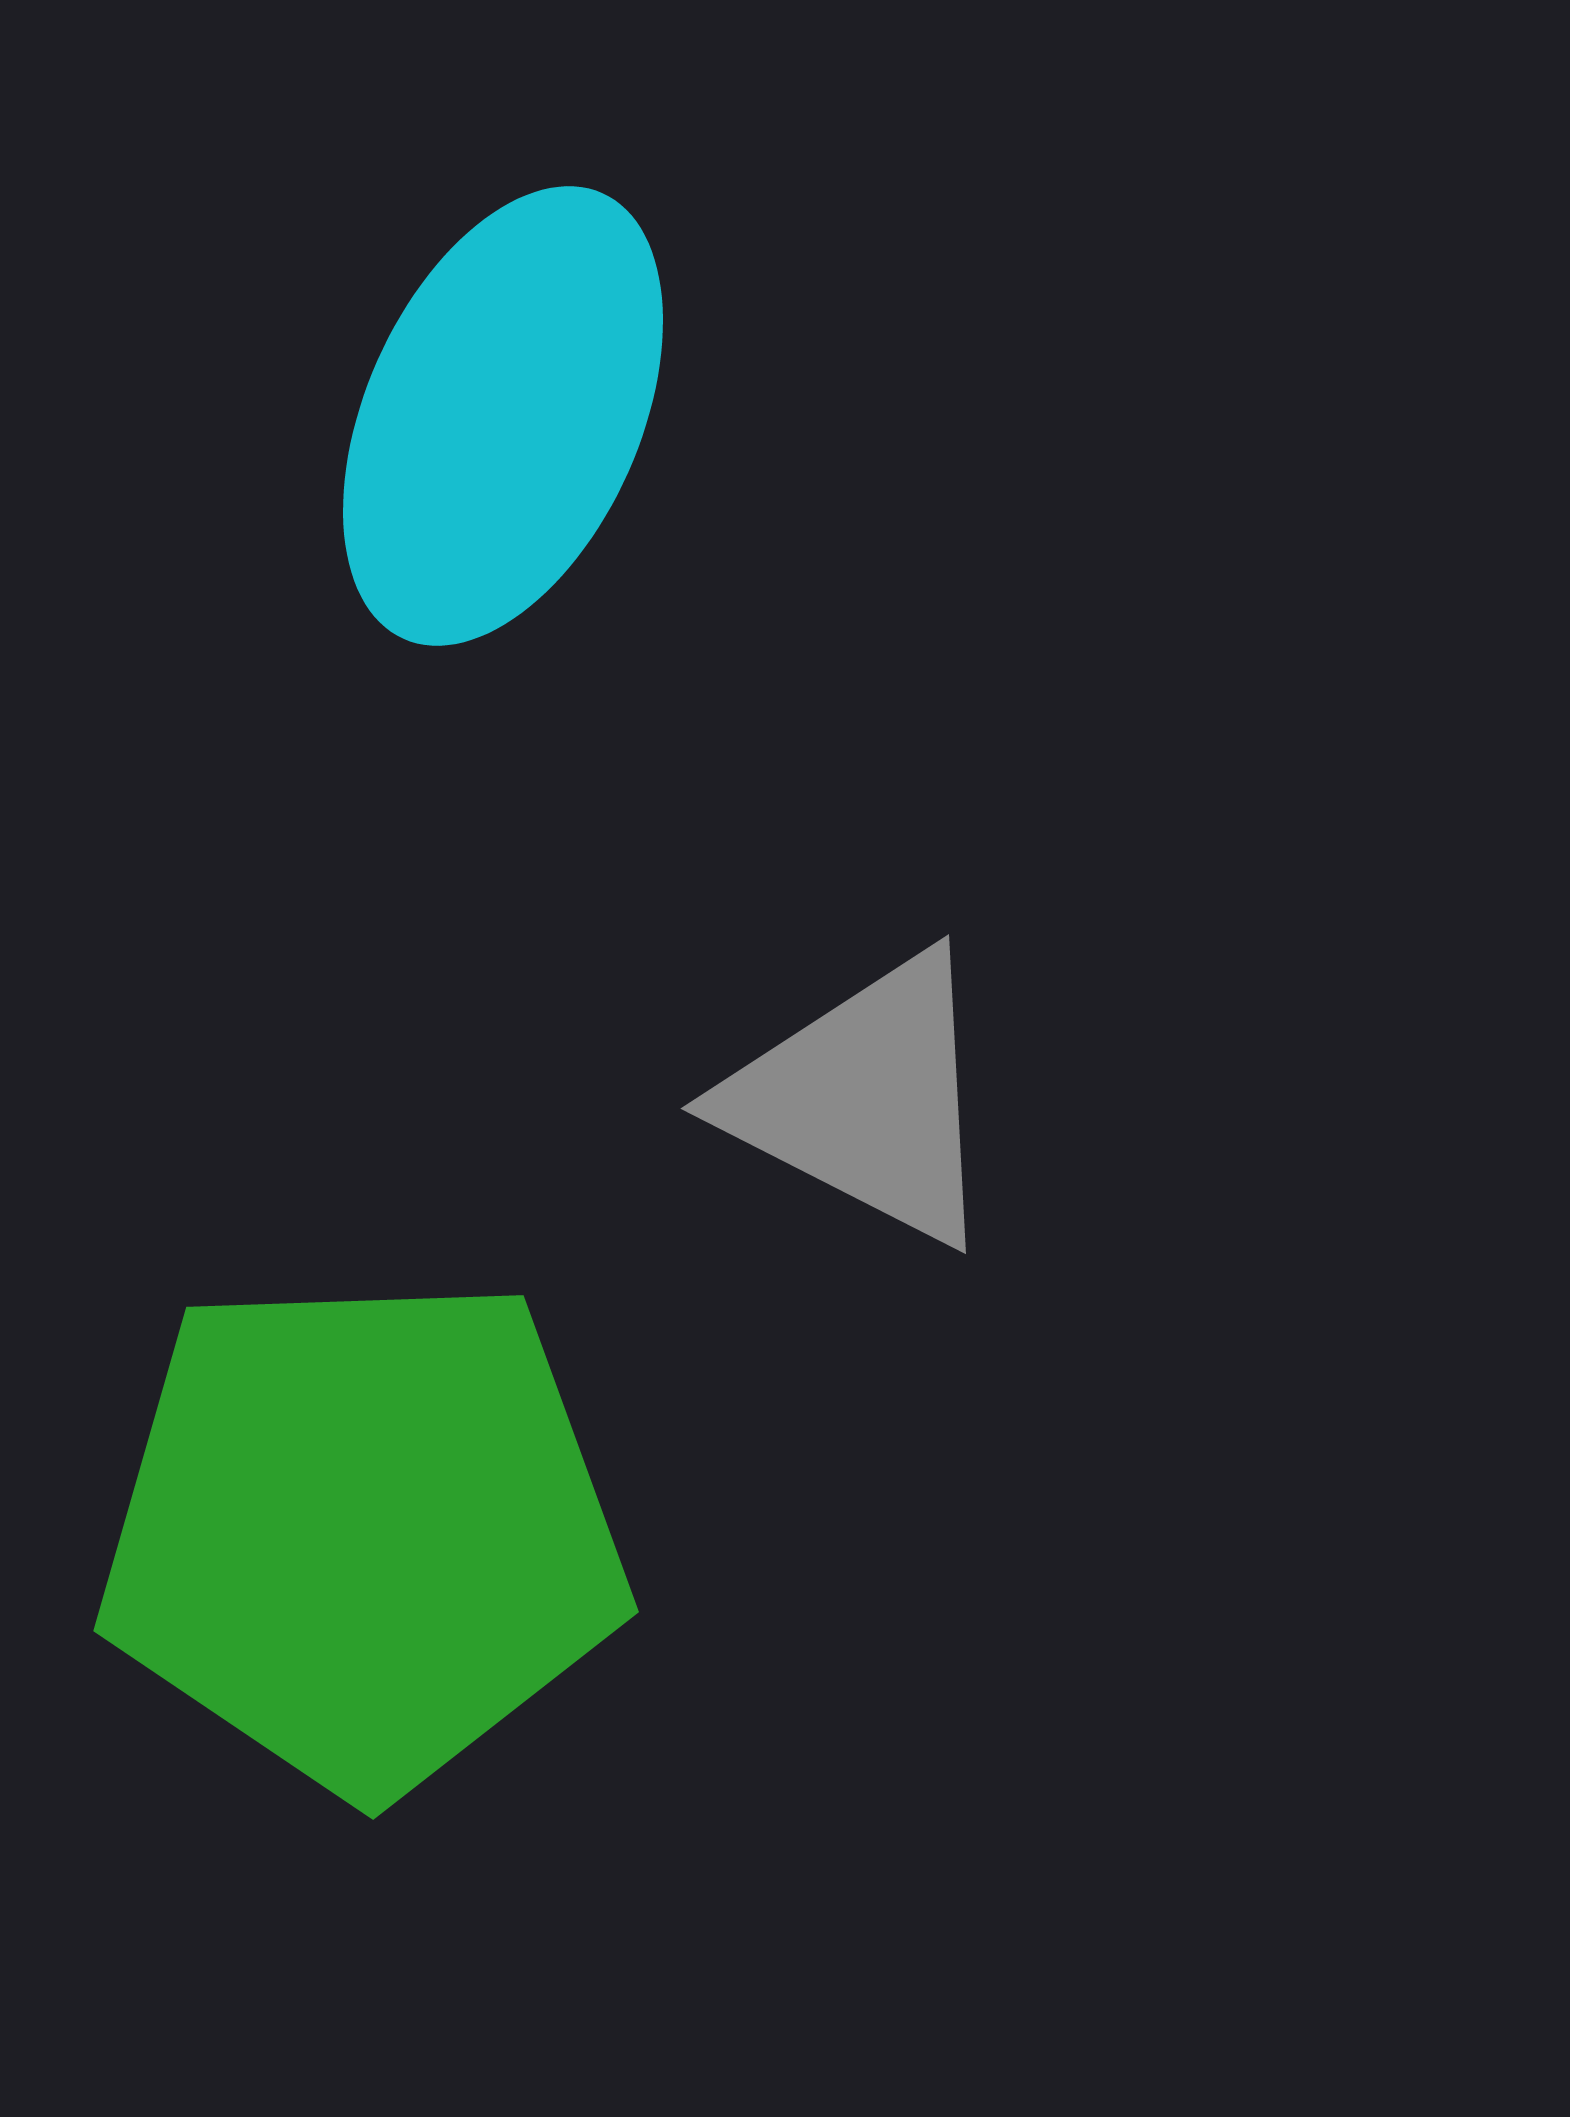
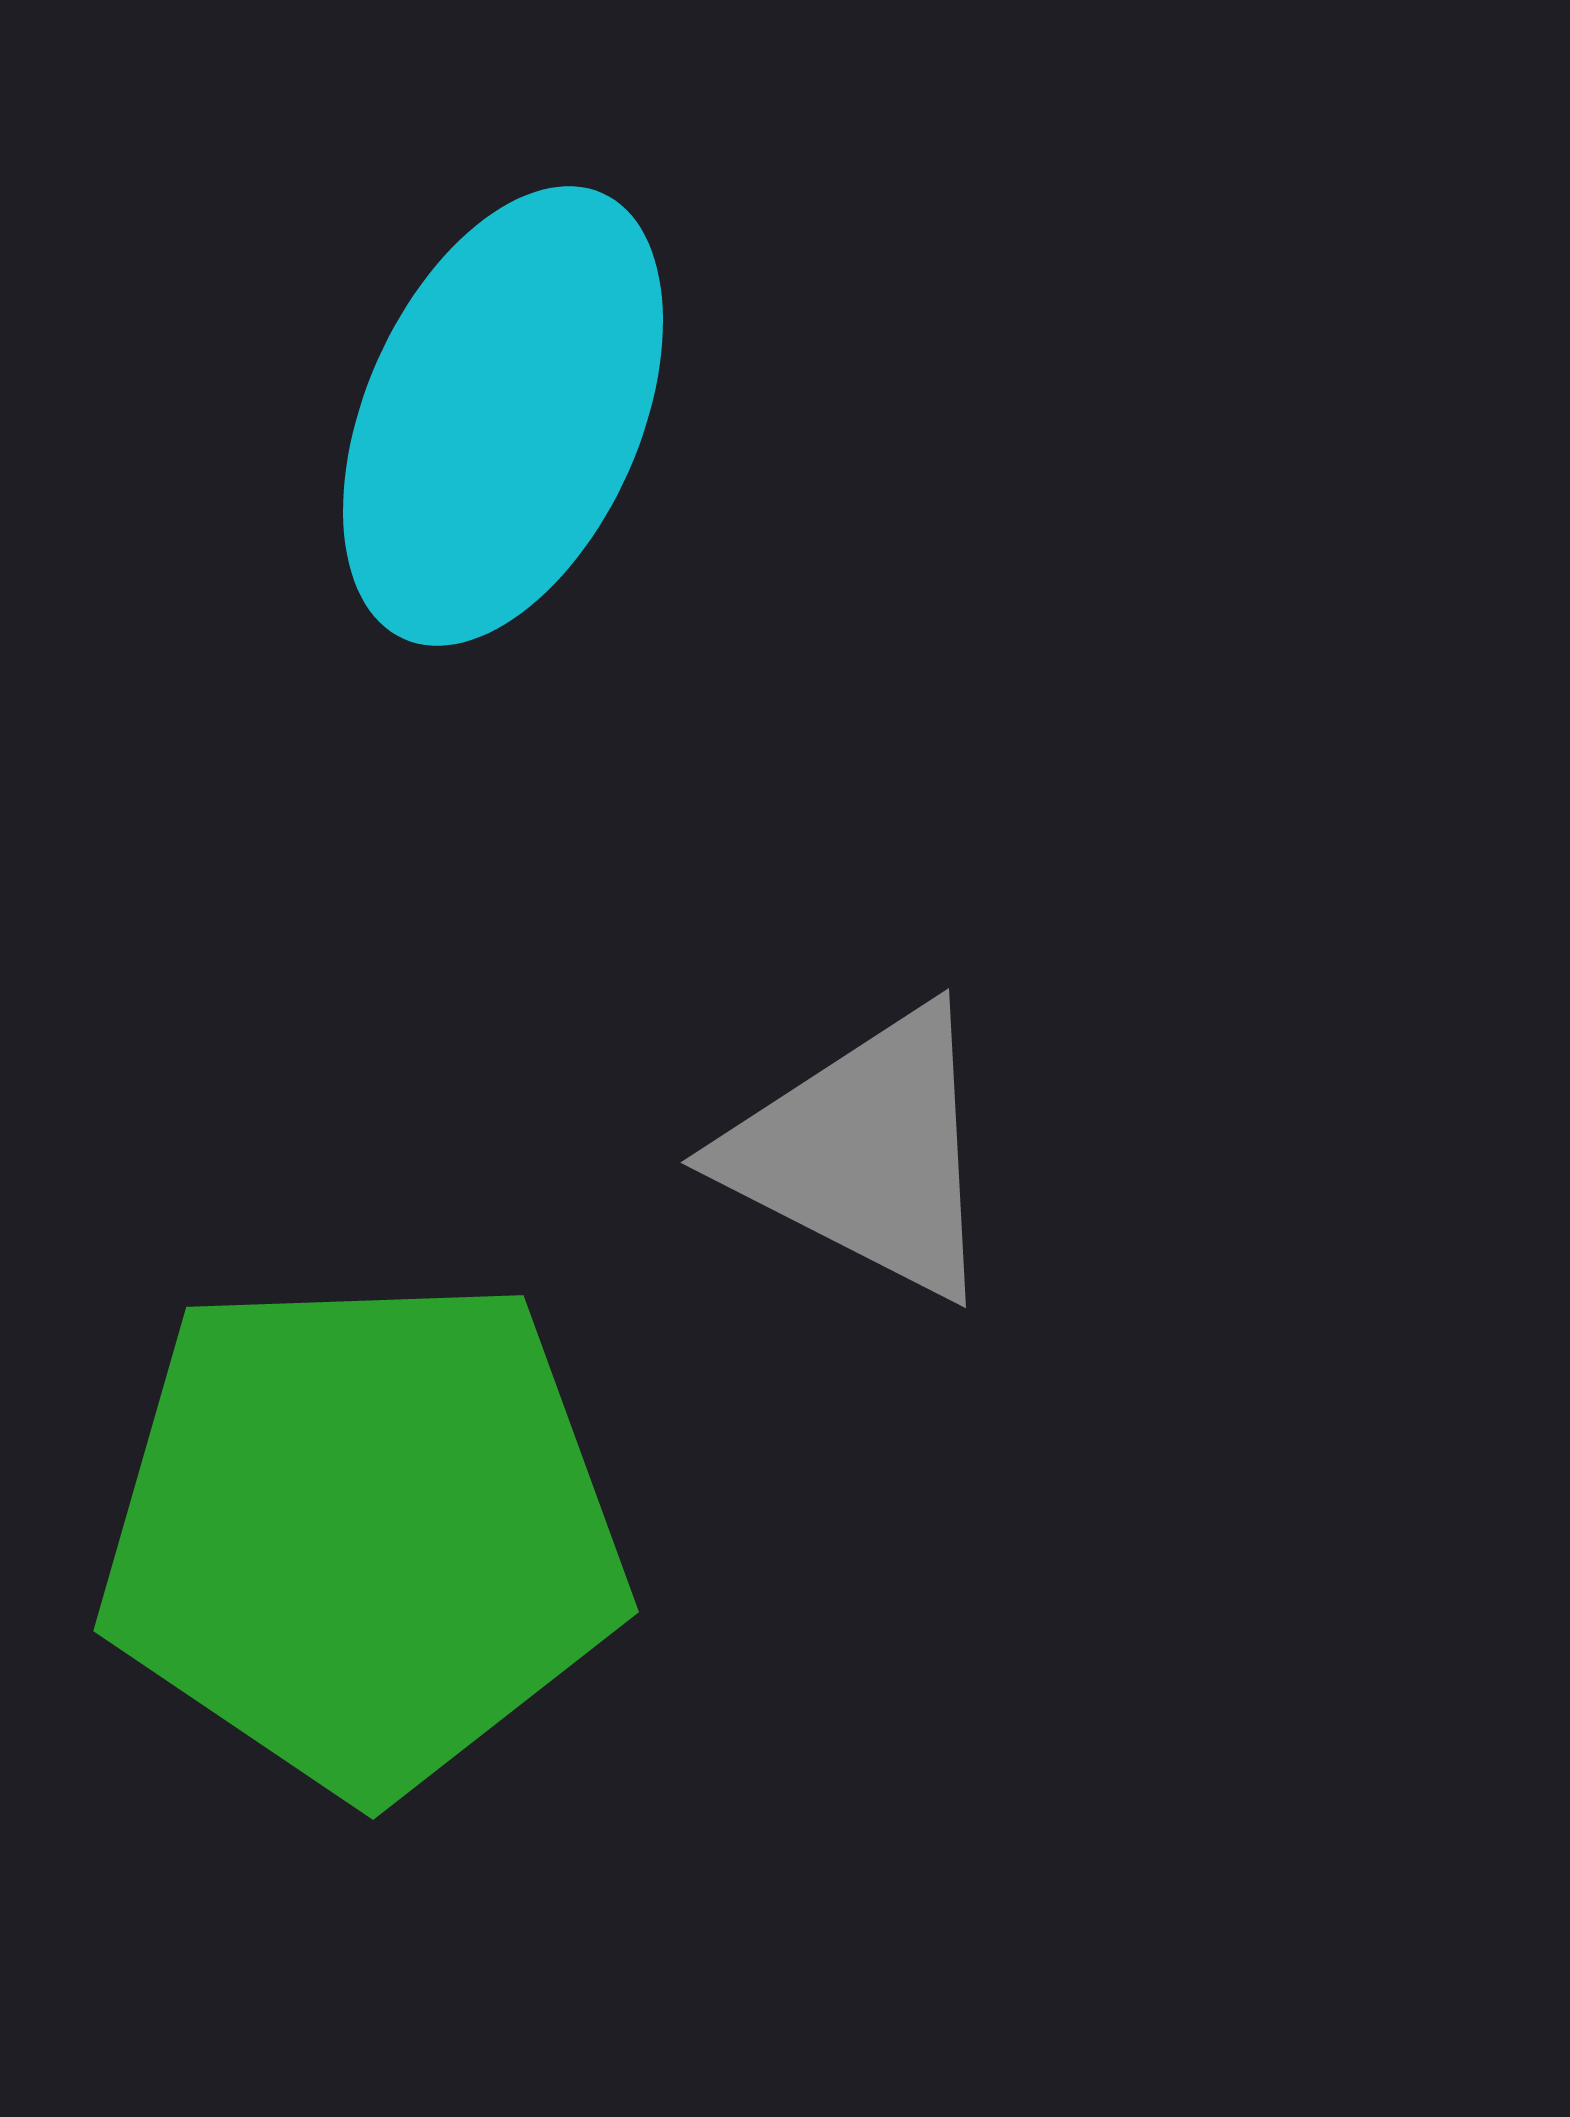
gray triangle: moved 54 px down
